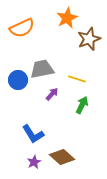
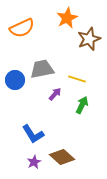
blue circle: moved 3 px left
purple arrow: moved 3 px right
